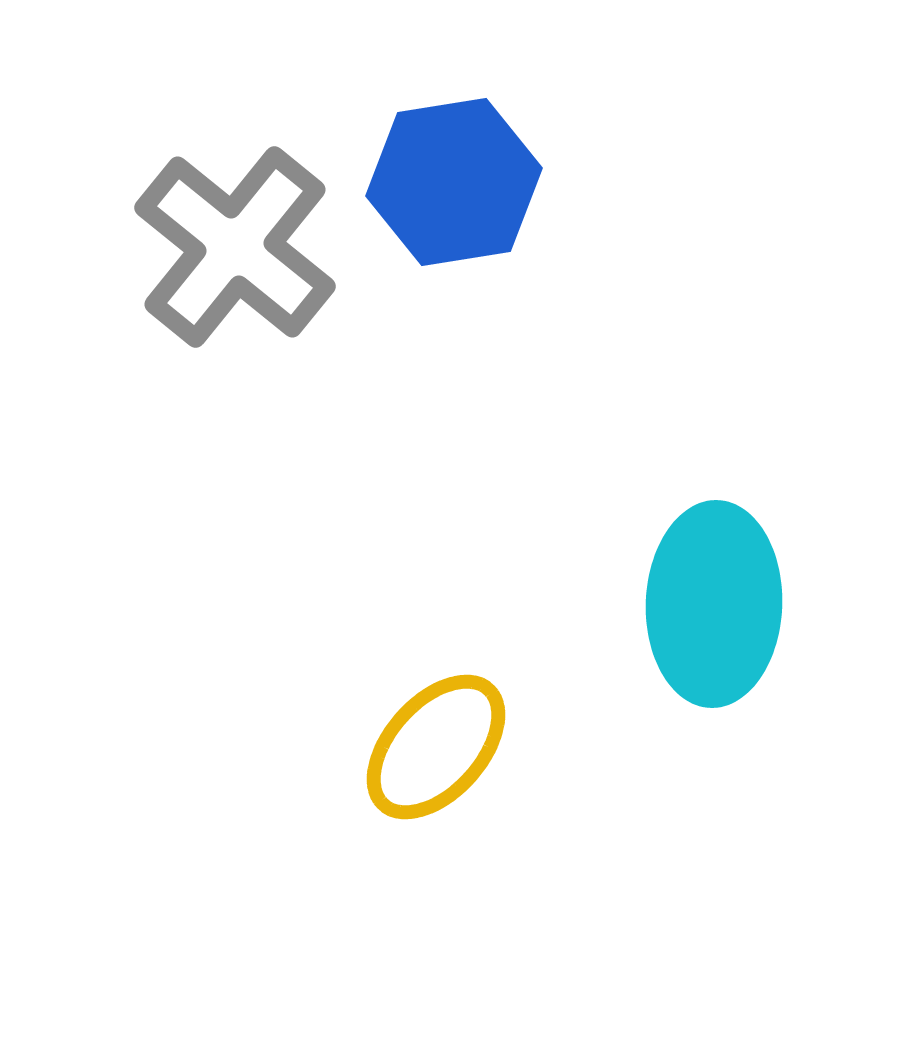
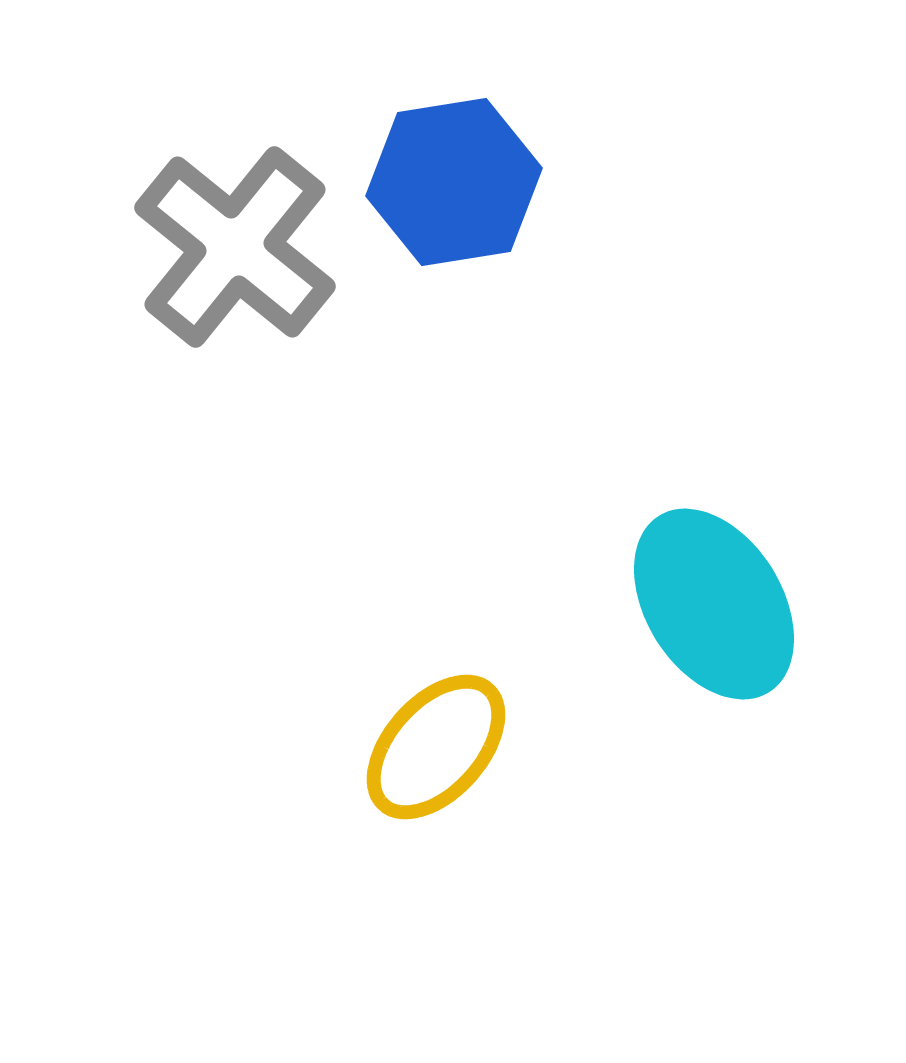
cyan ellipse: rotated 34 degrees counterclockwise
